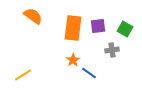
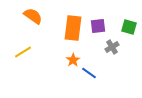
green square: moved 4 px right, 2 px up; rotated 14 degrees counterclockwise
gray cross: moved 3 px up; rotated 24 degrees counterclockwise
yellow line: moved 23 px up
